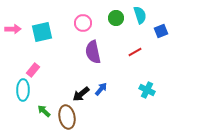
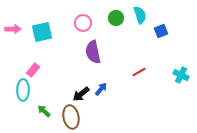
red line: moved 4 px right, 20 px down
cyan cross: moved 34 px right, 15 px up
brown ellipse: moved 4 px right
